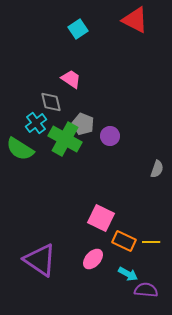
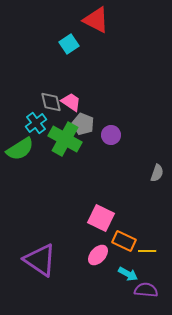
red triangle: moved 39 px left
cyan square: moved 9 px left, 15 px down
pink trapezoid: moved 23 px down
purple circle: moved 1 px right, 1 px up
green semicircle: rotated 64 degrees counterclockwise
gray semicircle: moved 4 px down
yellow line: moved 4 px left, 9 px down
pink ellipse: moved 5 px right, 4 px up
